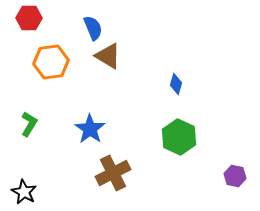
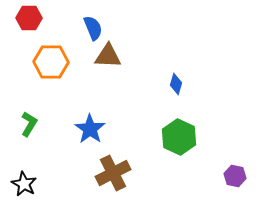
brown triangle: rotated 28 degrees counterclockwise
orange hexagon: rotated 8 degrees clockwise
black star: moved 8 px up
